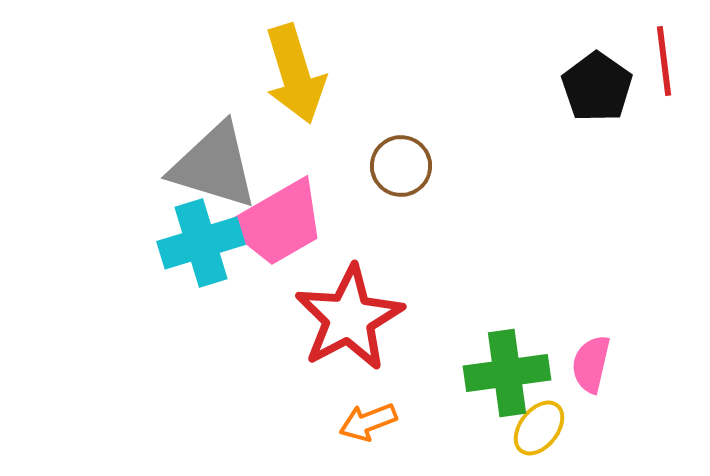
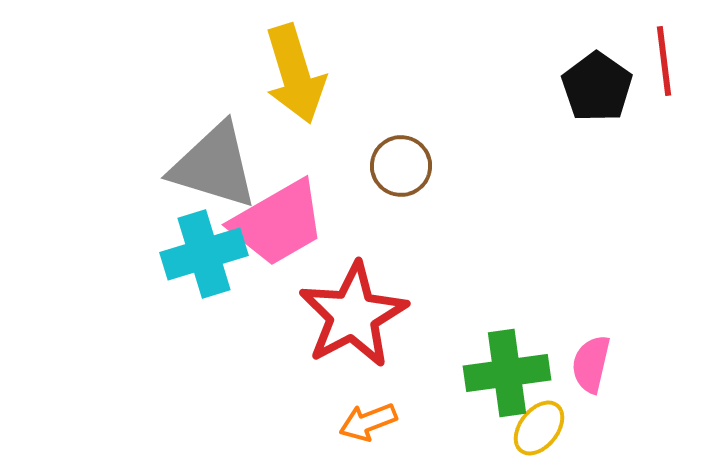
cyan cross: moved 3 px right, 11 px down
red star: moved 4 px right, 3 px up
